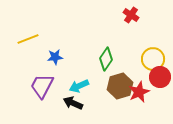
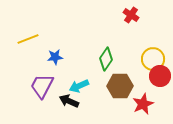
red circle: moved 1 px up
brown hexagon: rotated 15 degrees clockwise
red star: moved 4 px right, 12 px down
black arrow: moved 4 px left, 2 px up
